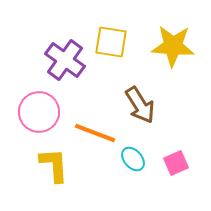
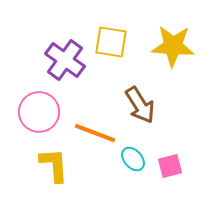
pink square: moved 6 px left, 3 px down; rotated 10 degrees clockwise
